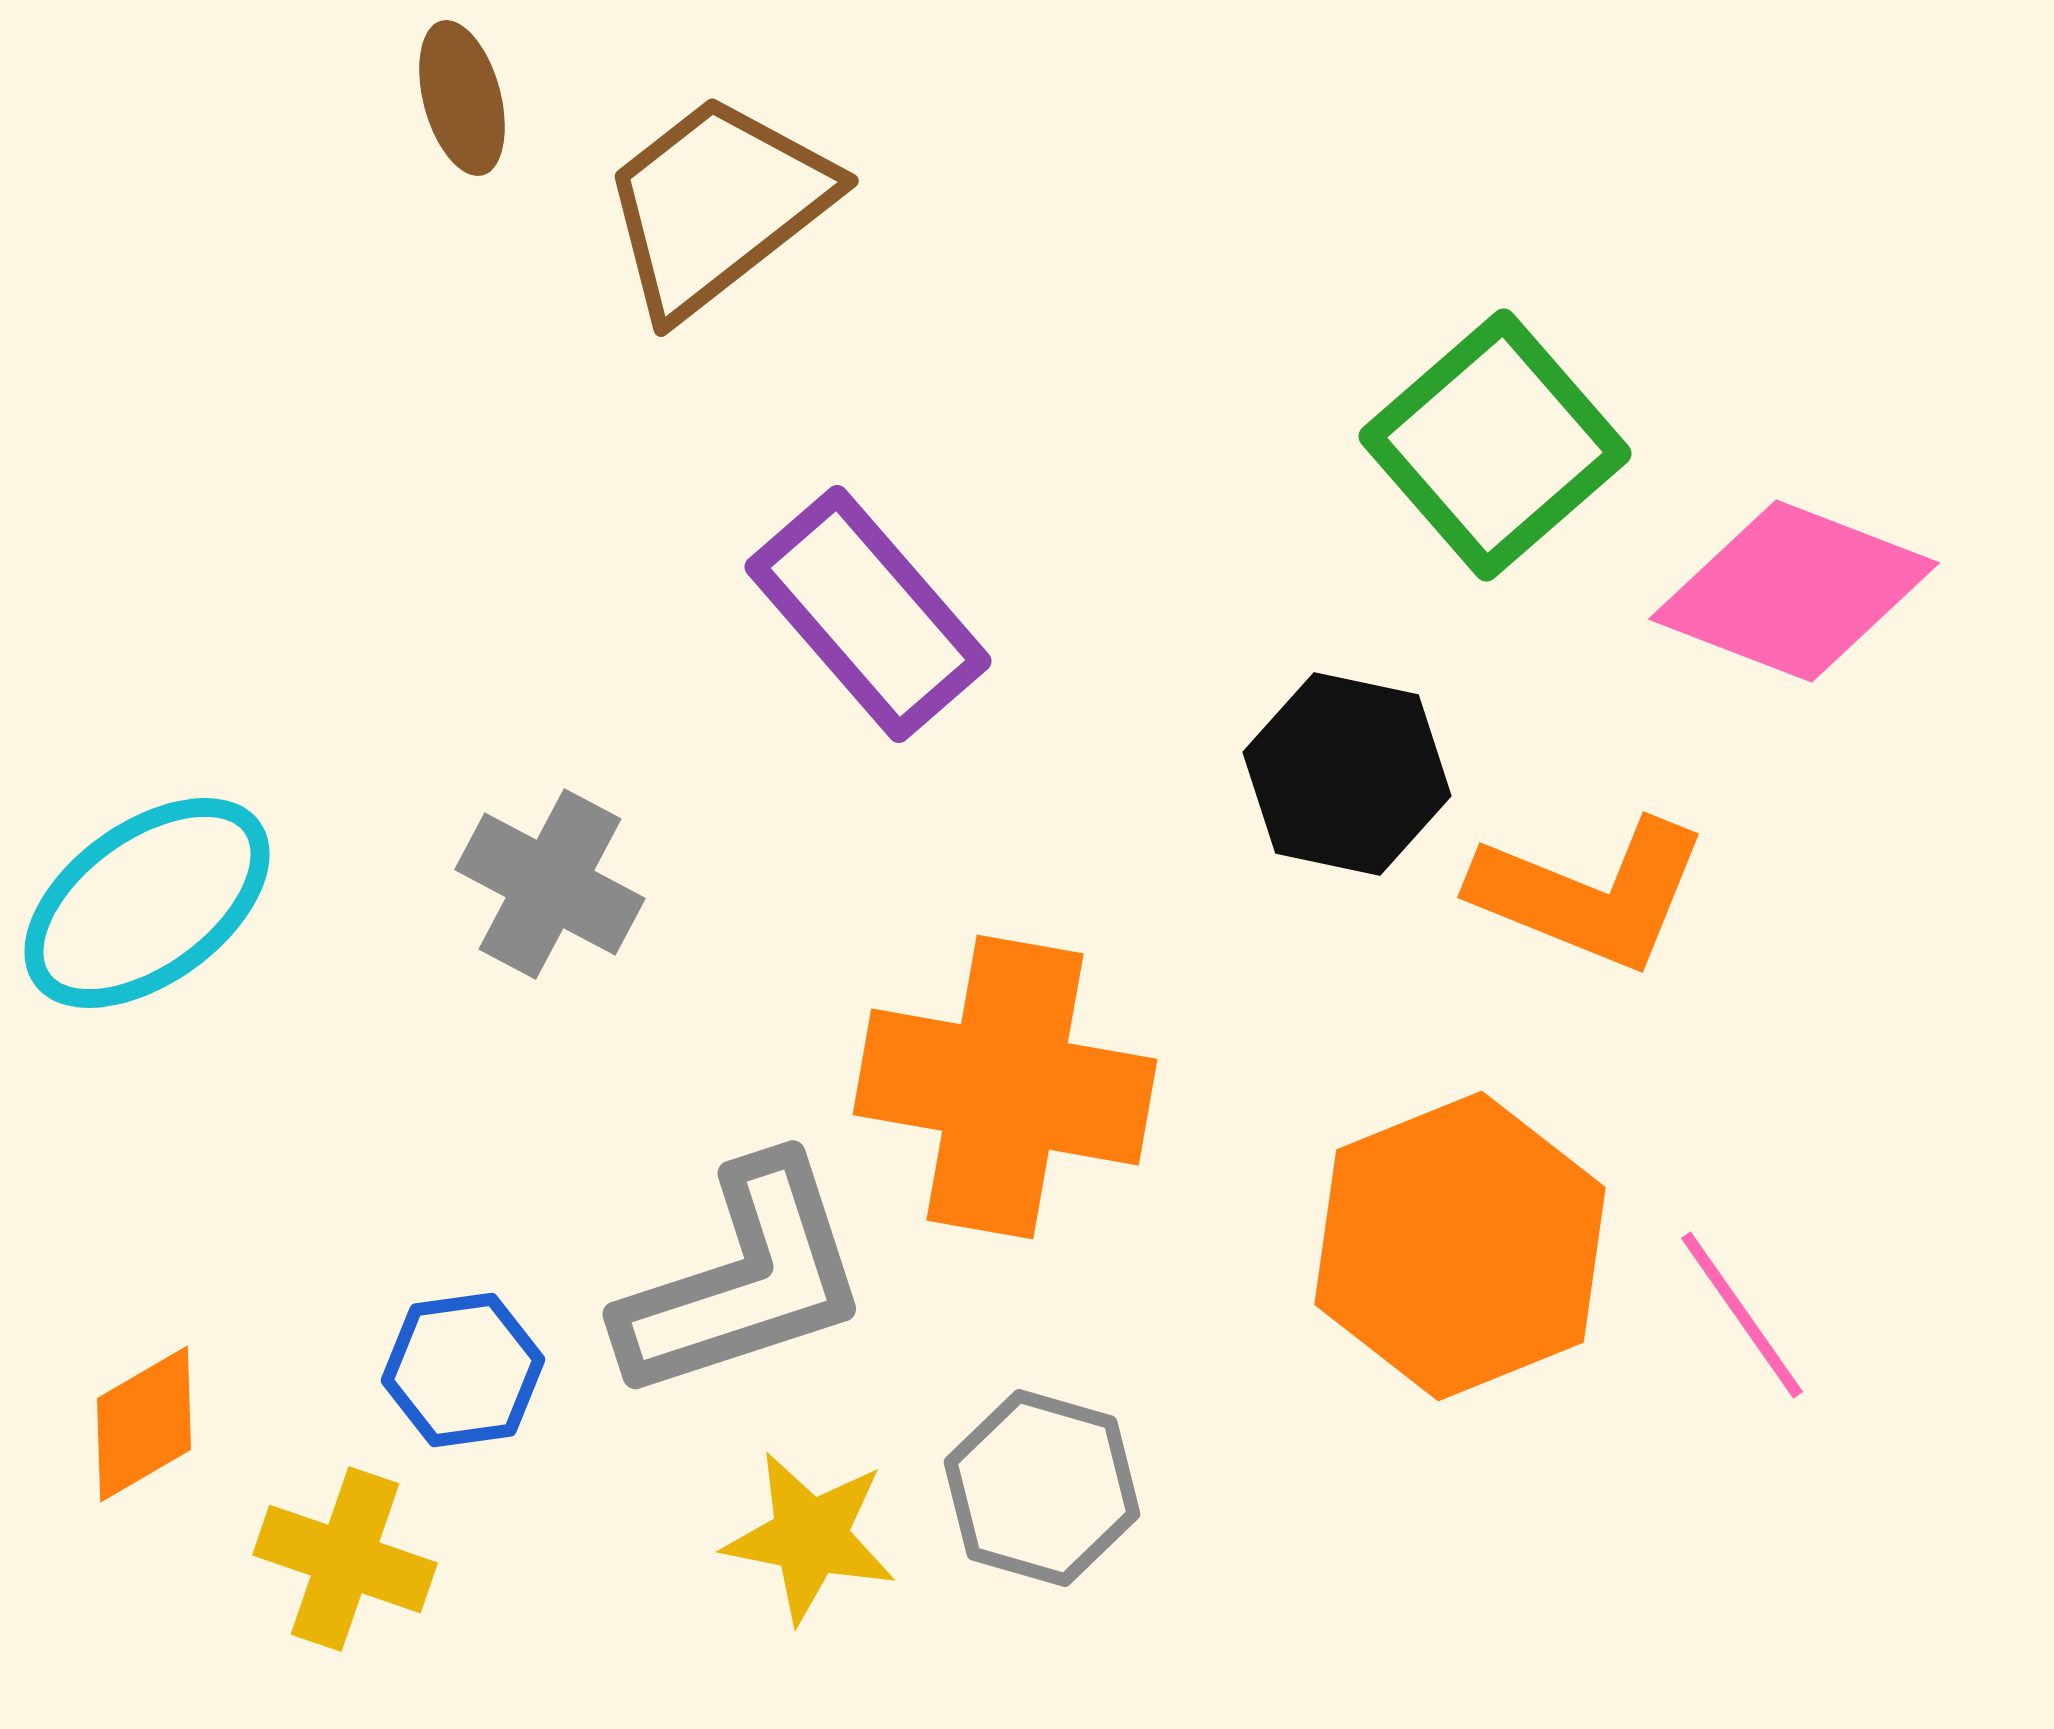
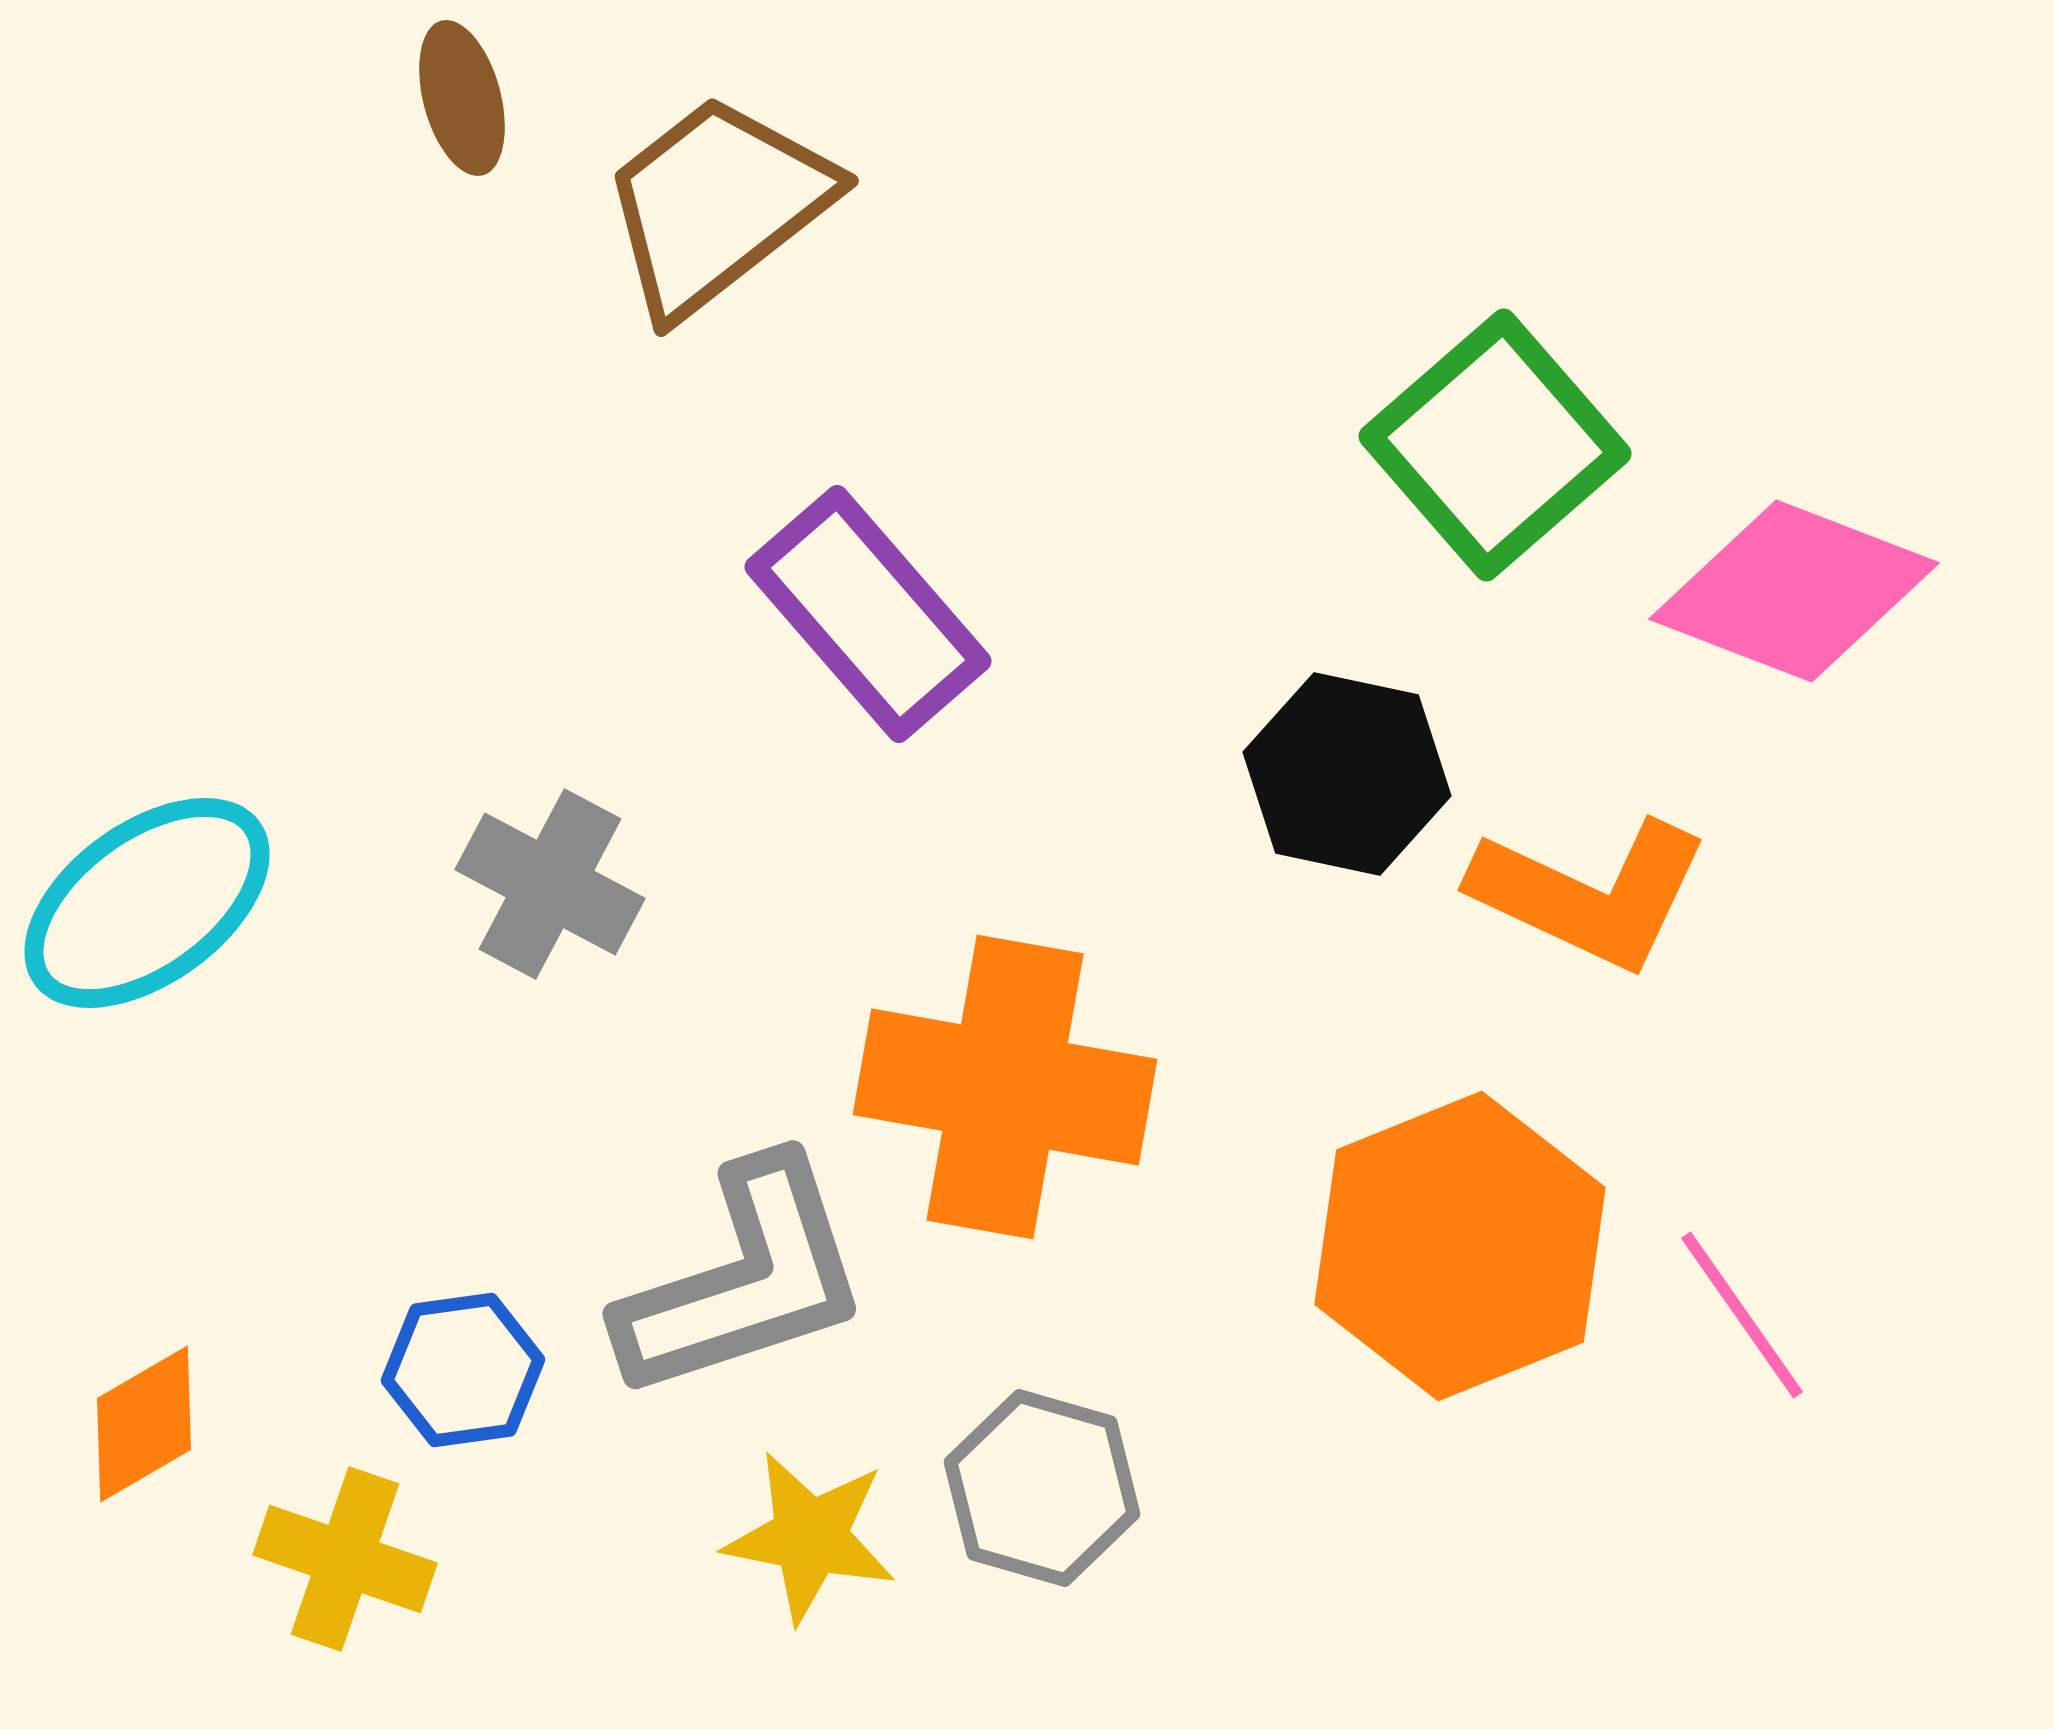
orange L-shape: rotated 3 degrees clockwise
